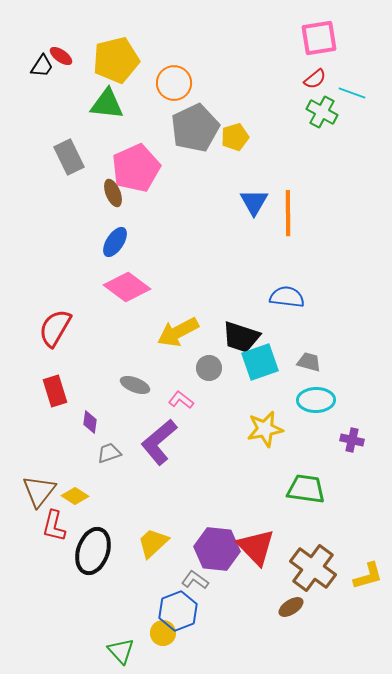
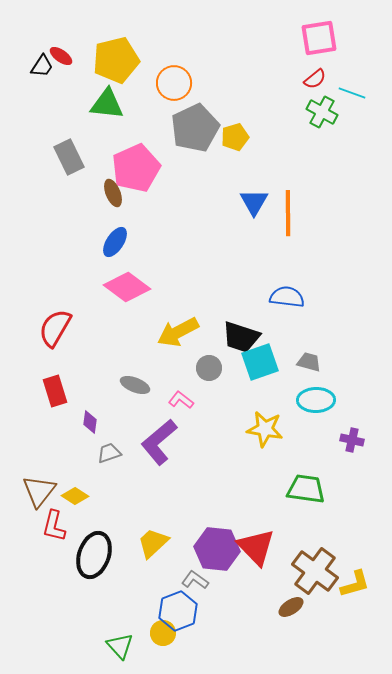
yellow star at (265, 429): rotated 21 degrees clockwise
black ellipse at (93, 551): moved 1 px right, 4 px down
brown cross at (313, 568): moved 2 px right, 3 px down
yellow L-shape at (368, 576): moved 13 px left, 8 px down
green triangle at (121, 651): moved 1 px left, 5 px up
